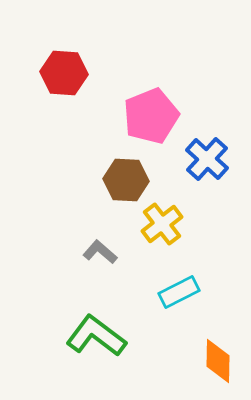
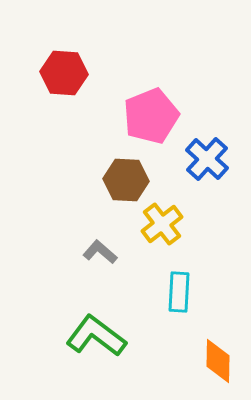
cyan rectangle: rotated 60 degrees counterclockwise
